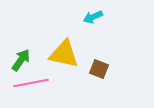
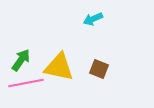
cyan arrow: moved 2 px down
yellow triangle: moved 5 px left, 13 px down
pink line: moved 5 px left
